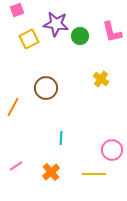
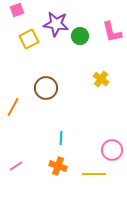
orange cross: moved 7 px right, 6 px up; rotated 30 degrees counterclockwise
